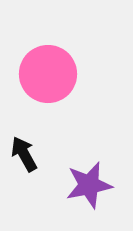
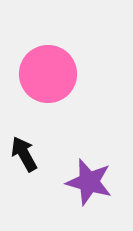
purple star: moved 3 px up; rotated 27 degrees clockwise
